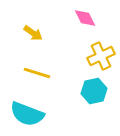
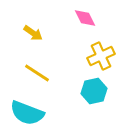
yellow line: rotated 16 degrees clockwise
cyan semicircle: moved 1 px up
